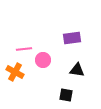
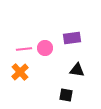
pink circle: moved 2 px right, 12 px up
orange cross: moved 5 px right; rotated 18 degrees clockwise
